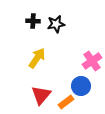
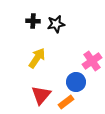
blue circle: moved 5 px left, 4 px up
